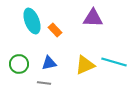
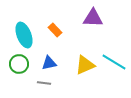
cyan ellipse: moved 8 px left, 14 px down
cyan line: rotated 15 degrees clockwise
